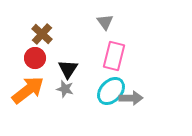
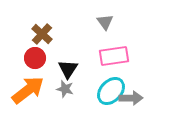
pink rectangle: rotated 68 degrees clockwise
